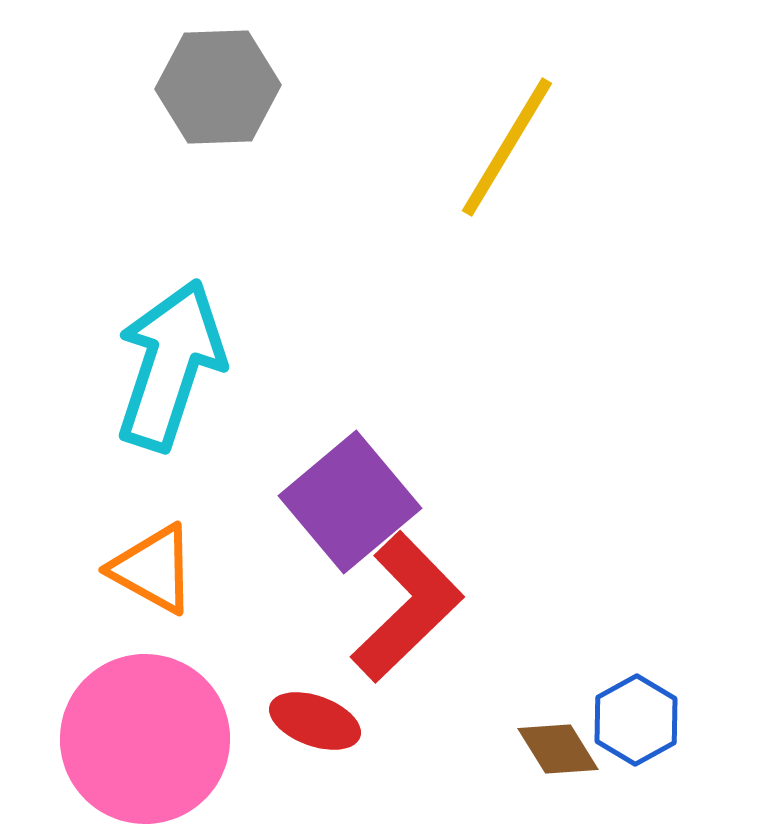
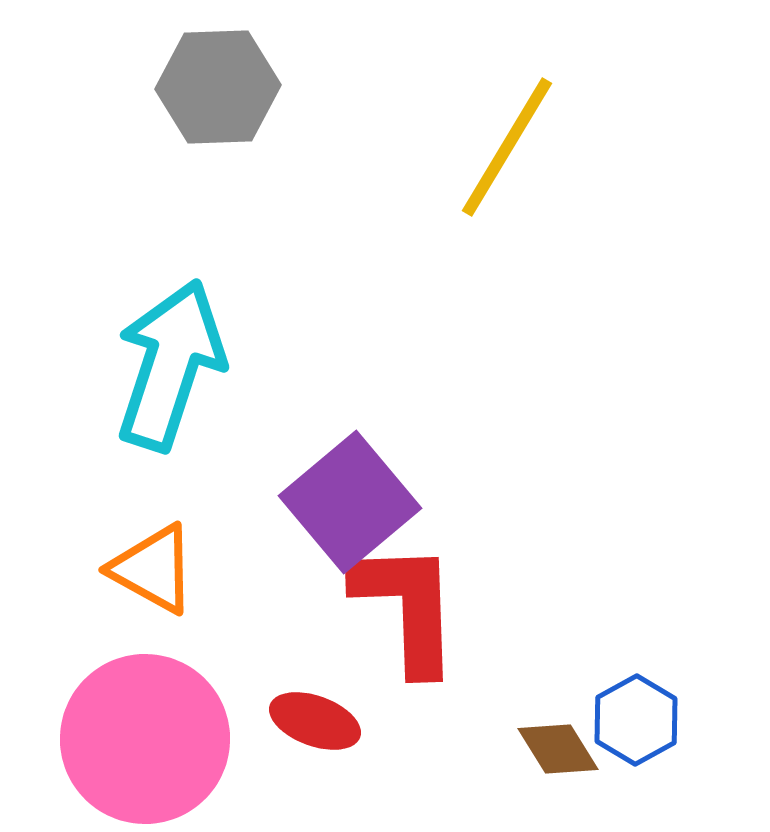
red L-shape: rotated 48 degrees counterclockwise
